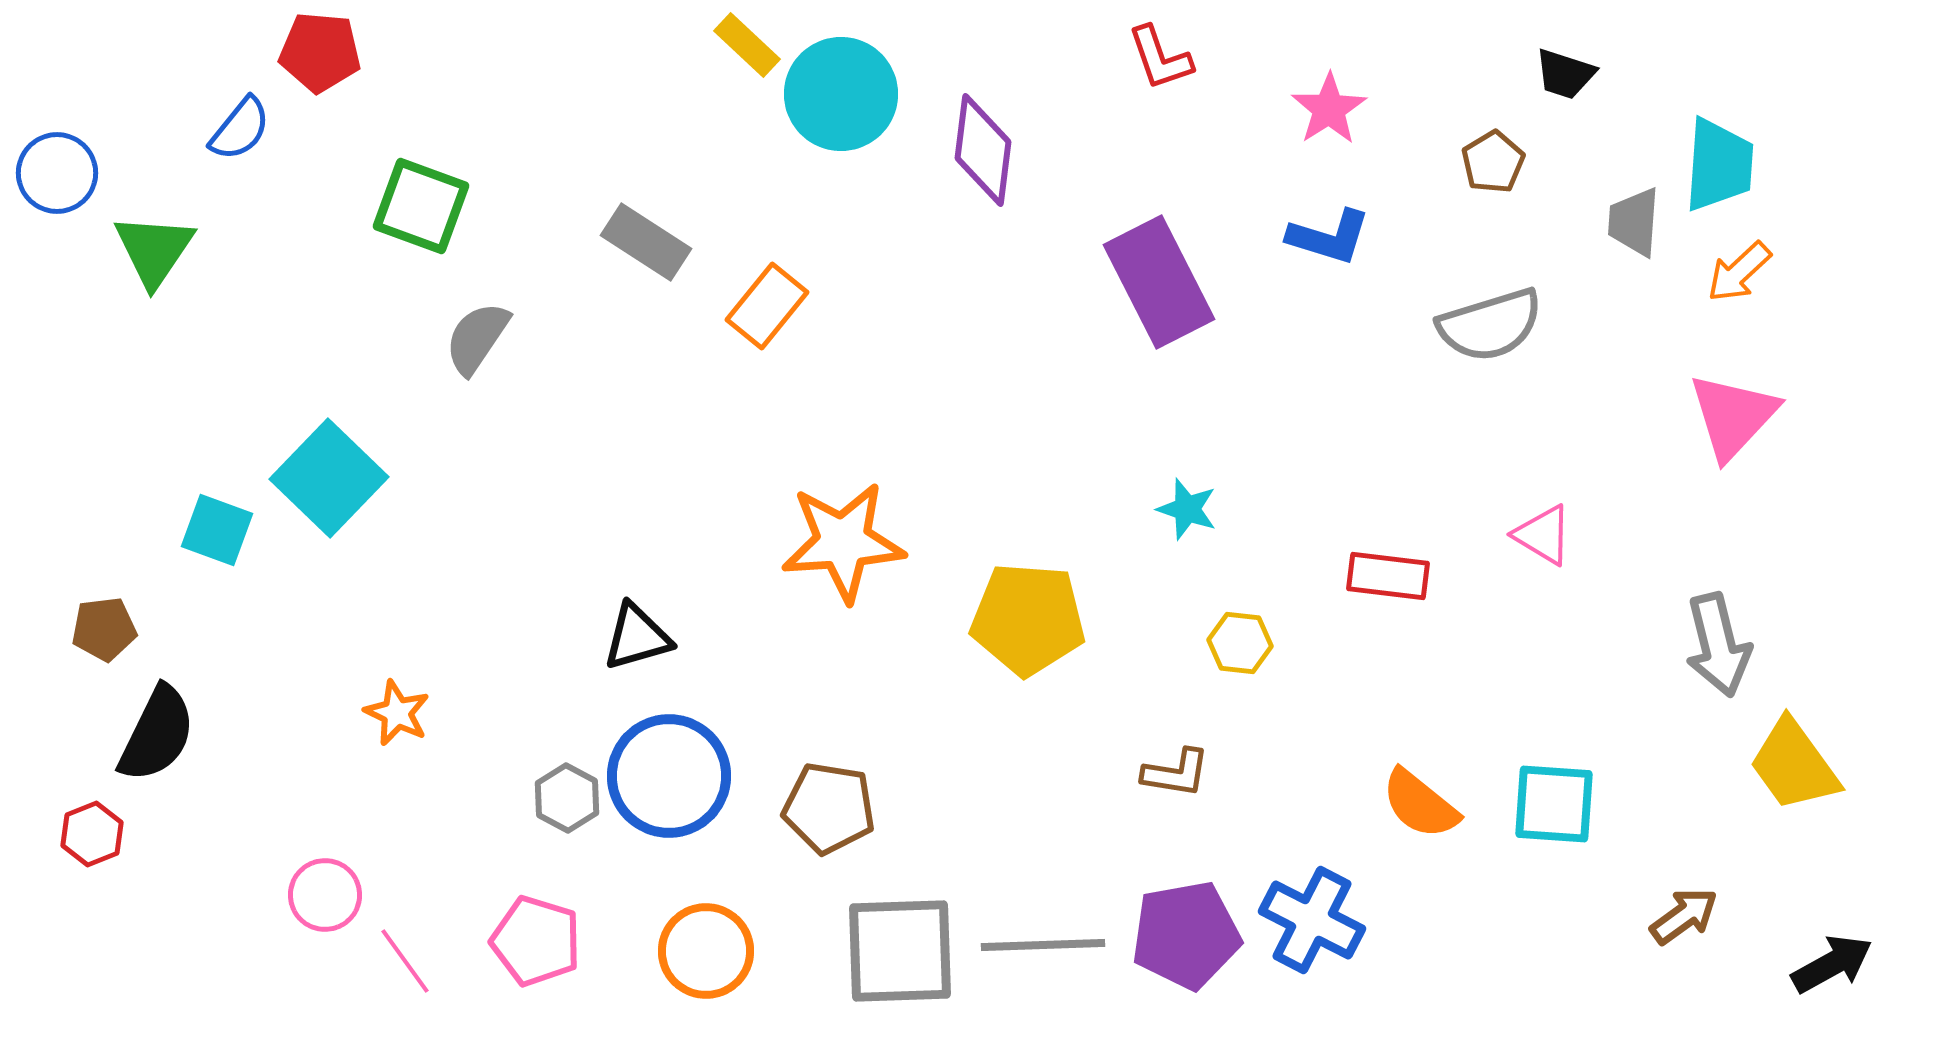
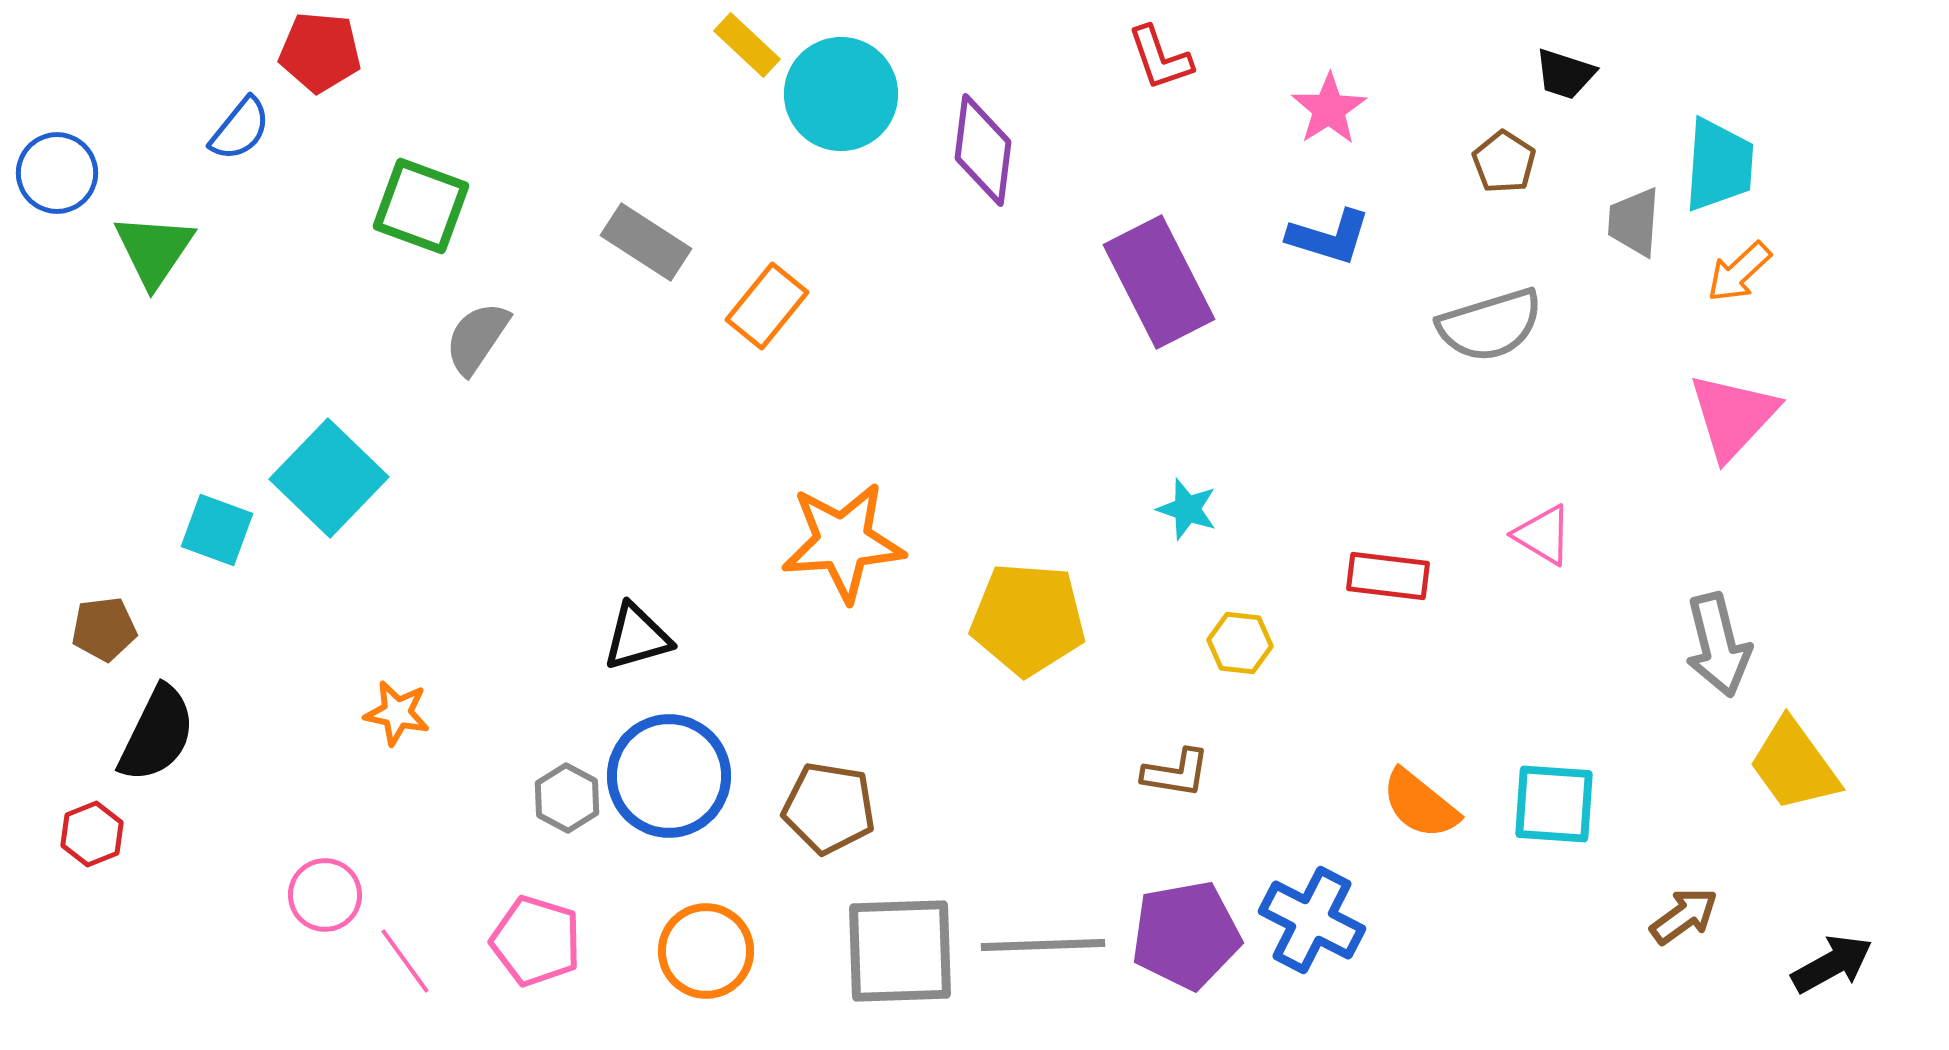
brown pentagon at (1493, 162): moved 11 px right; rotated 8 degrees counterclockwise
orange star at (397, 713): rotated 14 degrees counterclockwise
